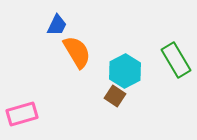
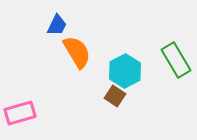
pink rectangle: moved 2 px left, 1 px up
